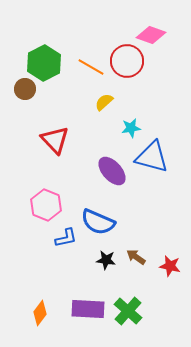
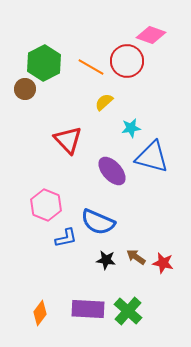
red triangle: moved 13 px right
red star: moved 7 px left, 3 px up
